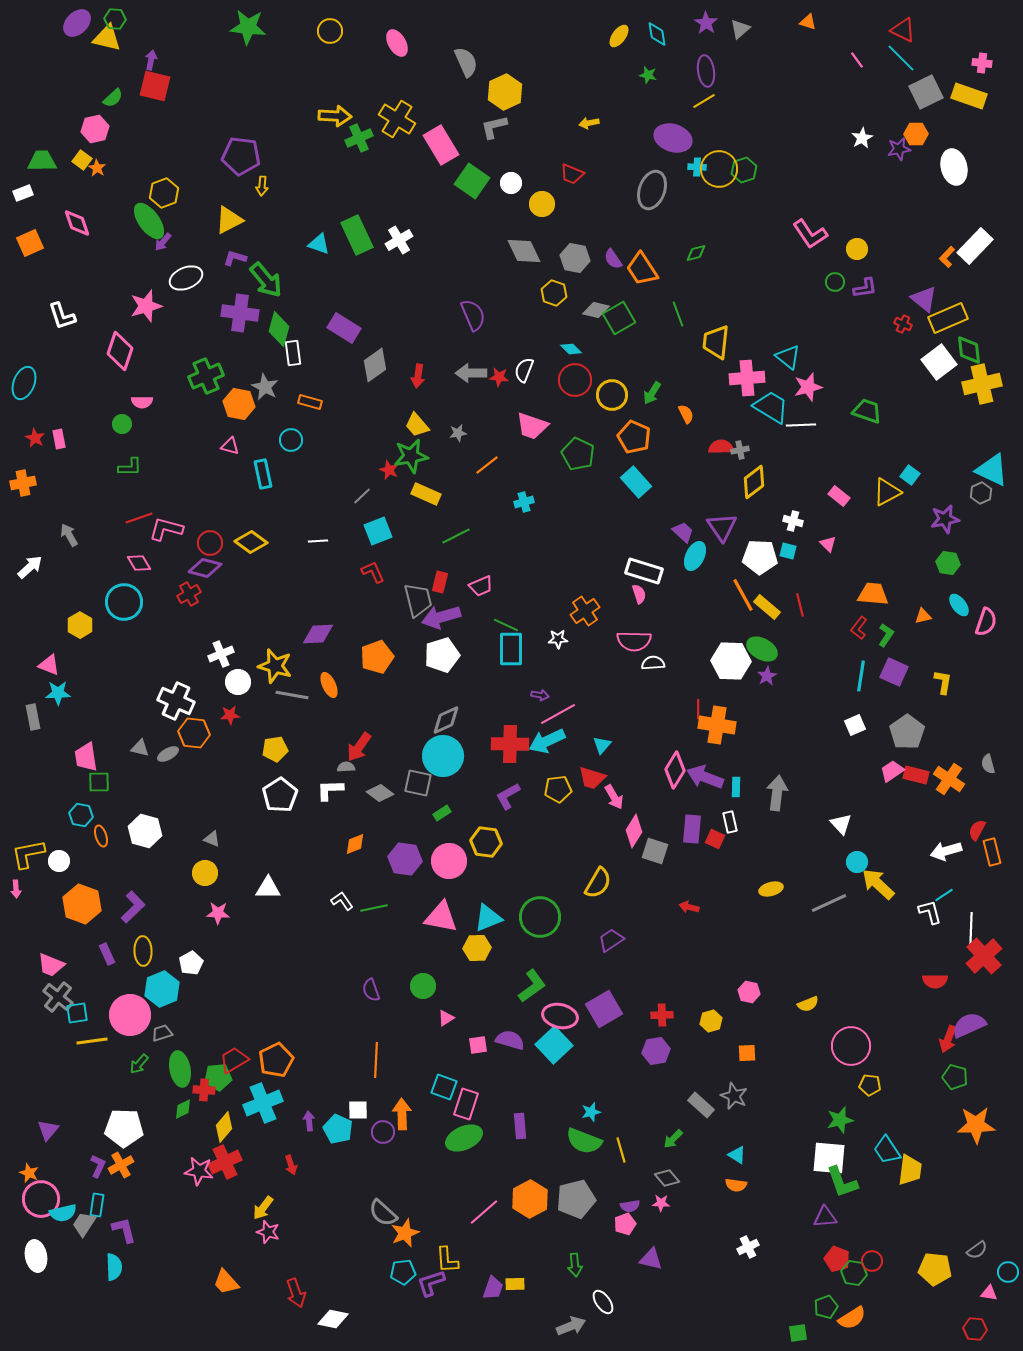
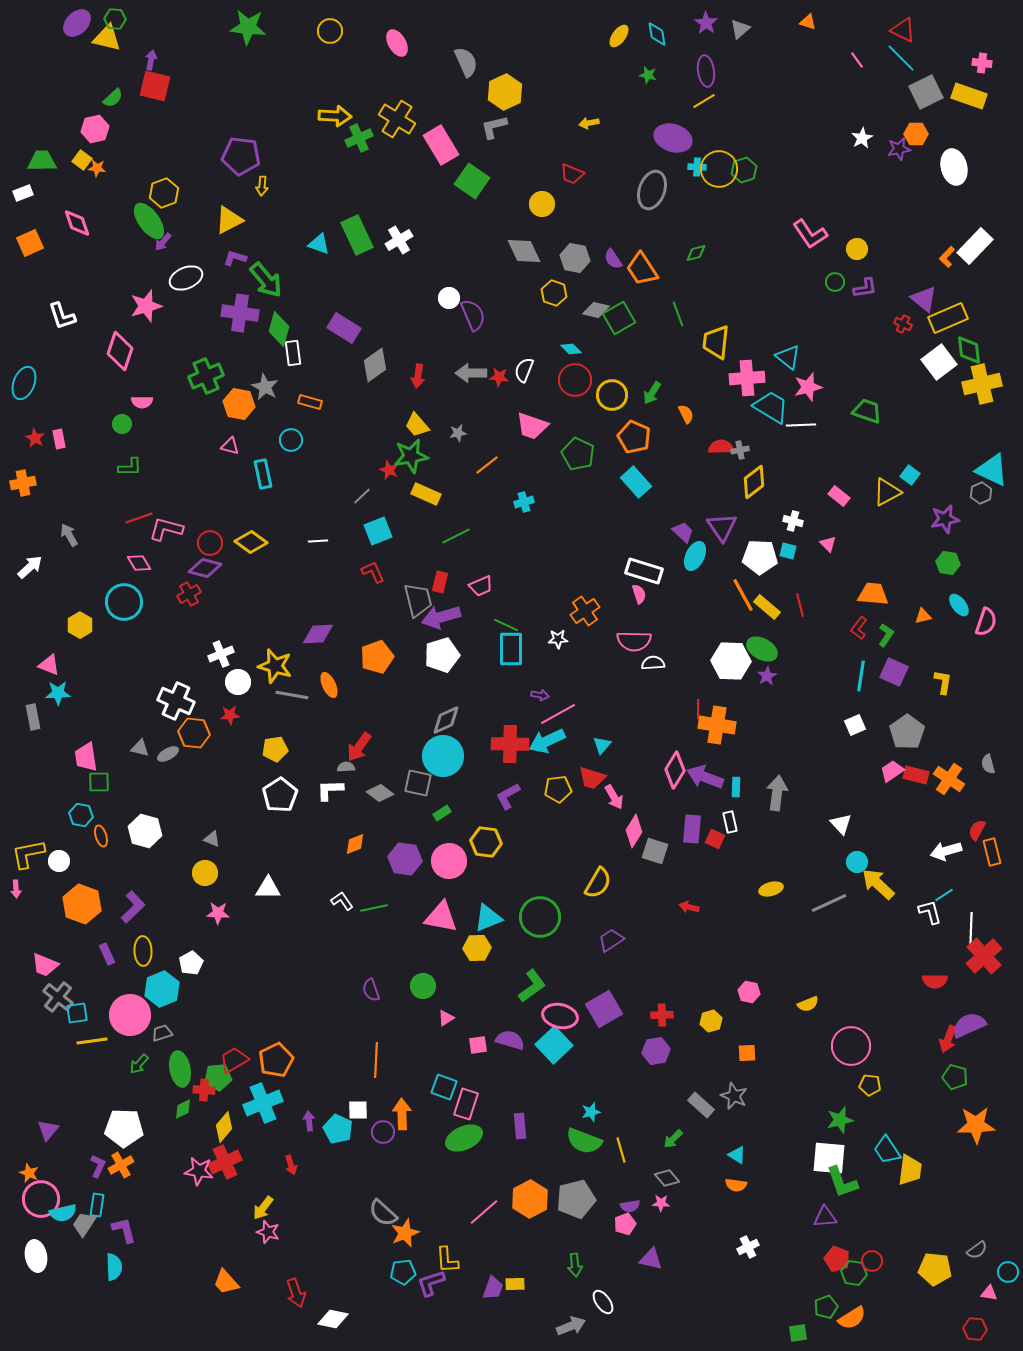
orange star at (97, 168): rotated 24 degrees counterclockwise
white circle at (511, 183): moved 62 px left, 115 px down
pink trapezoid at (51, 965): moved 6 px left
